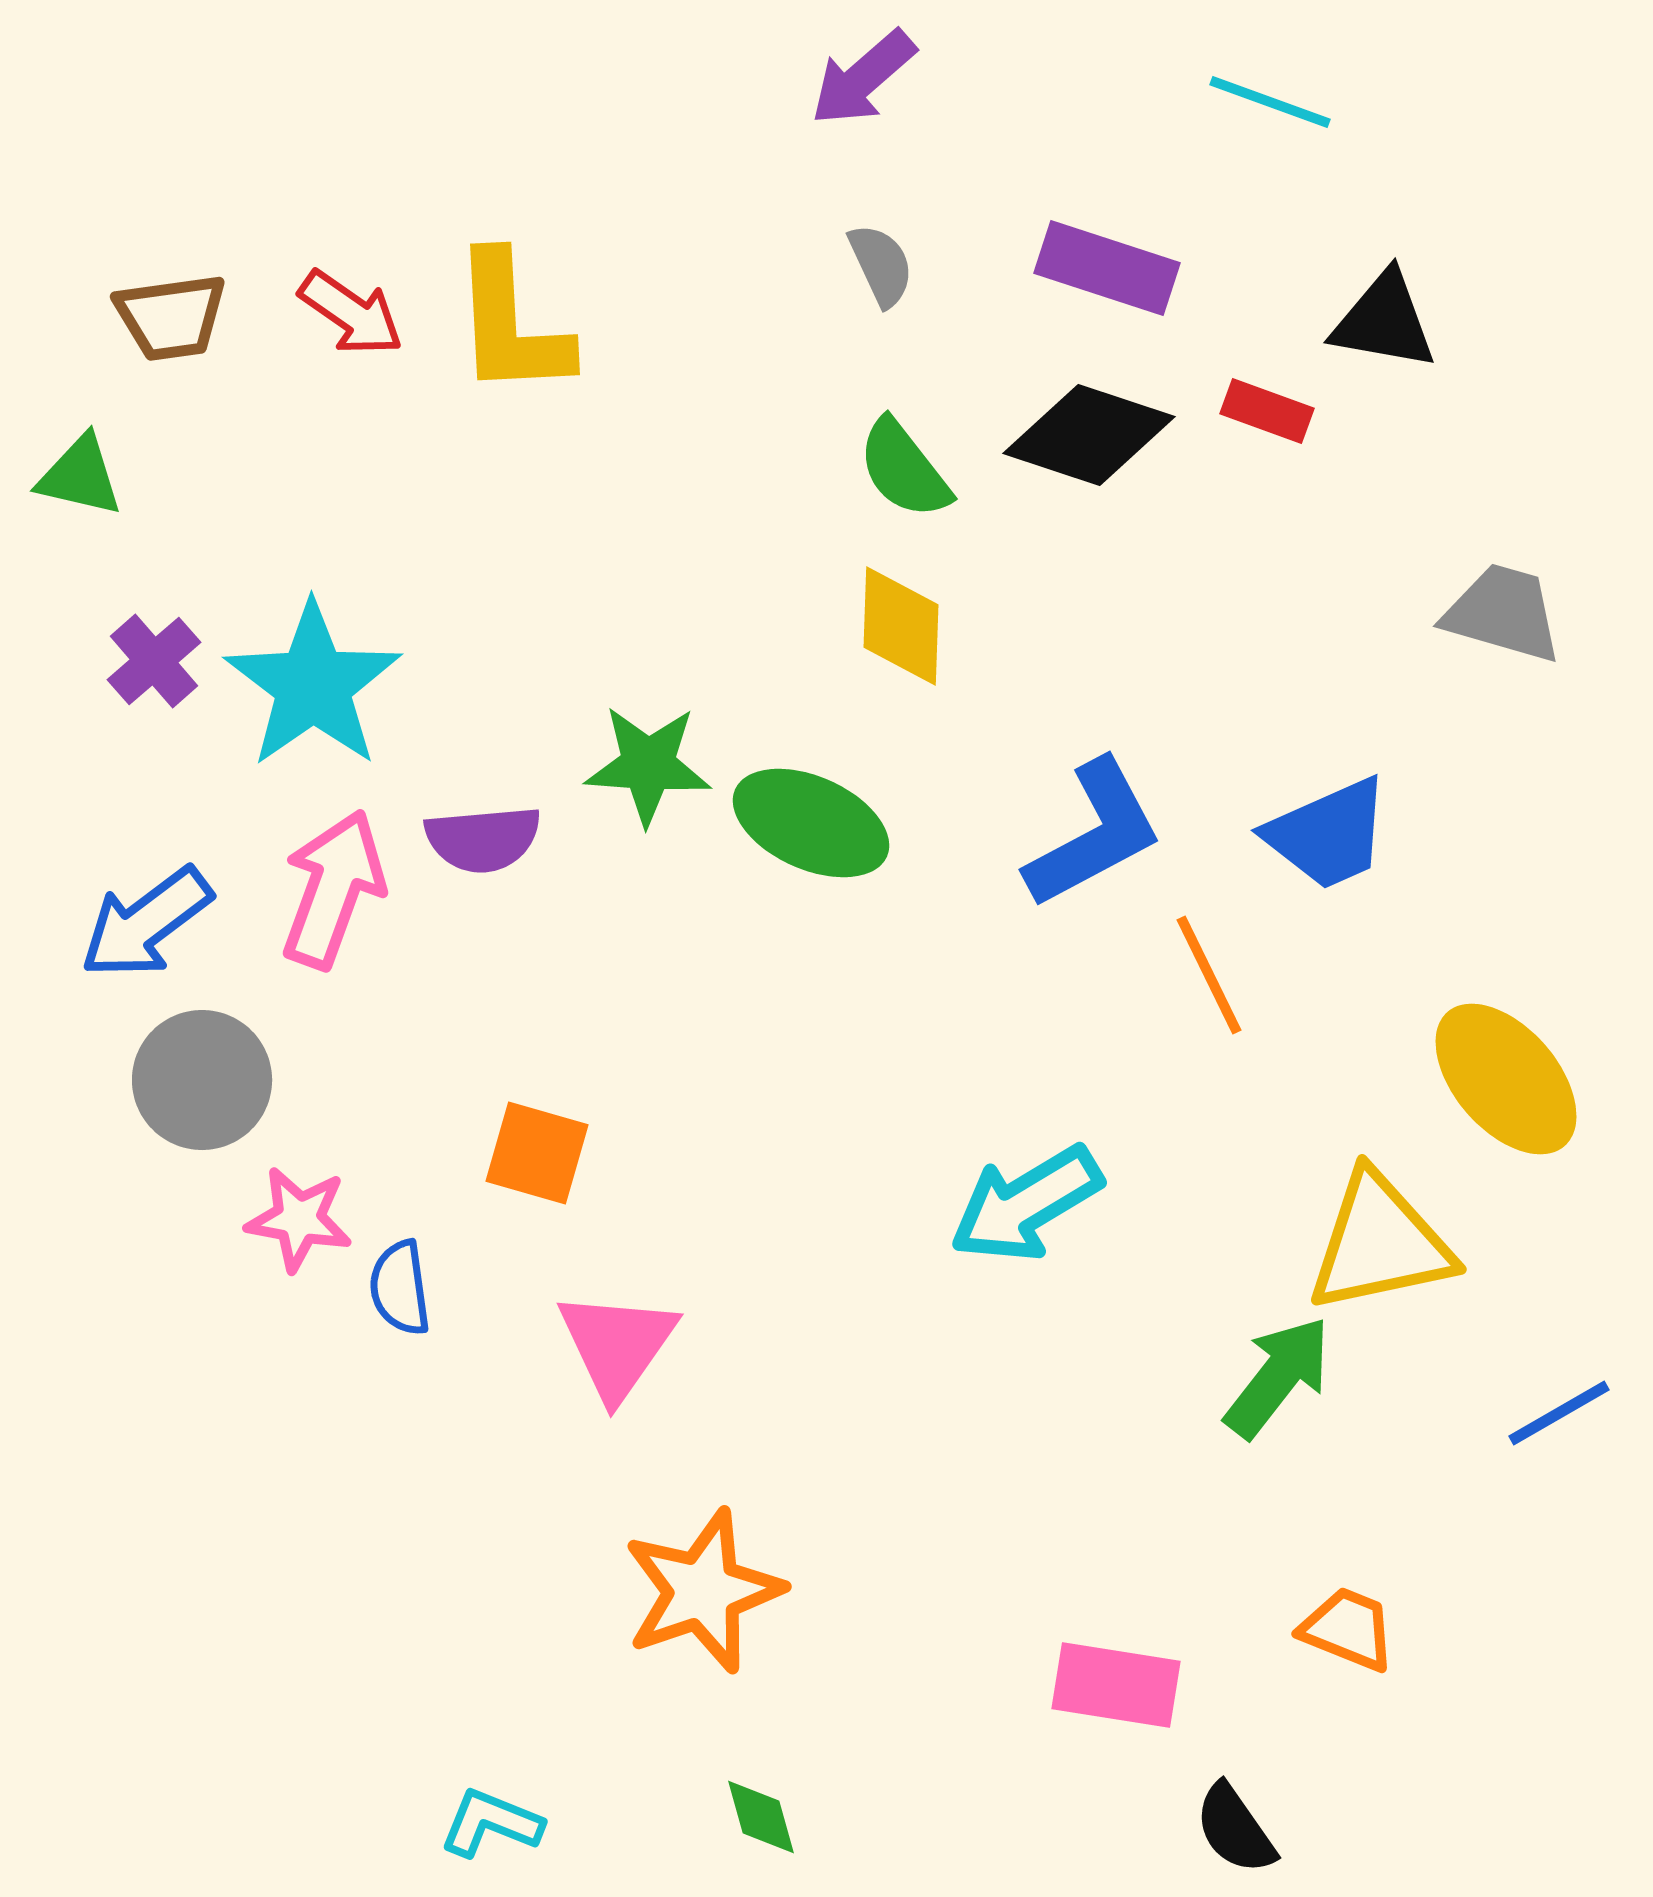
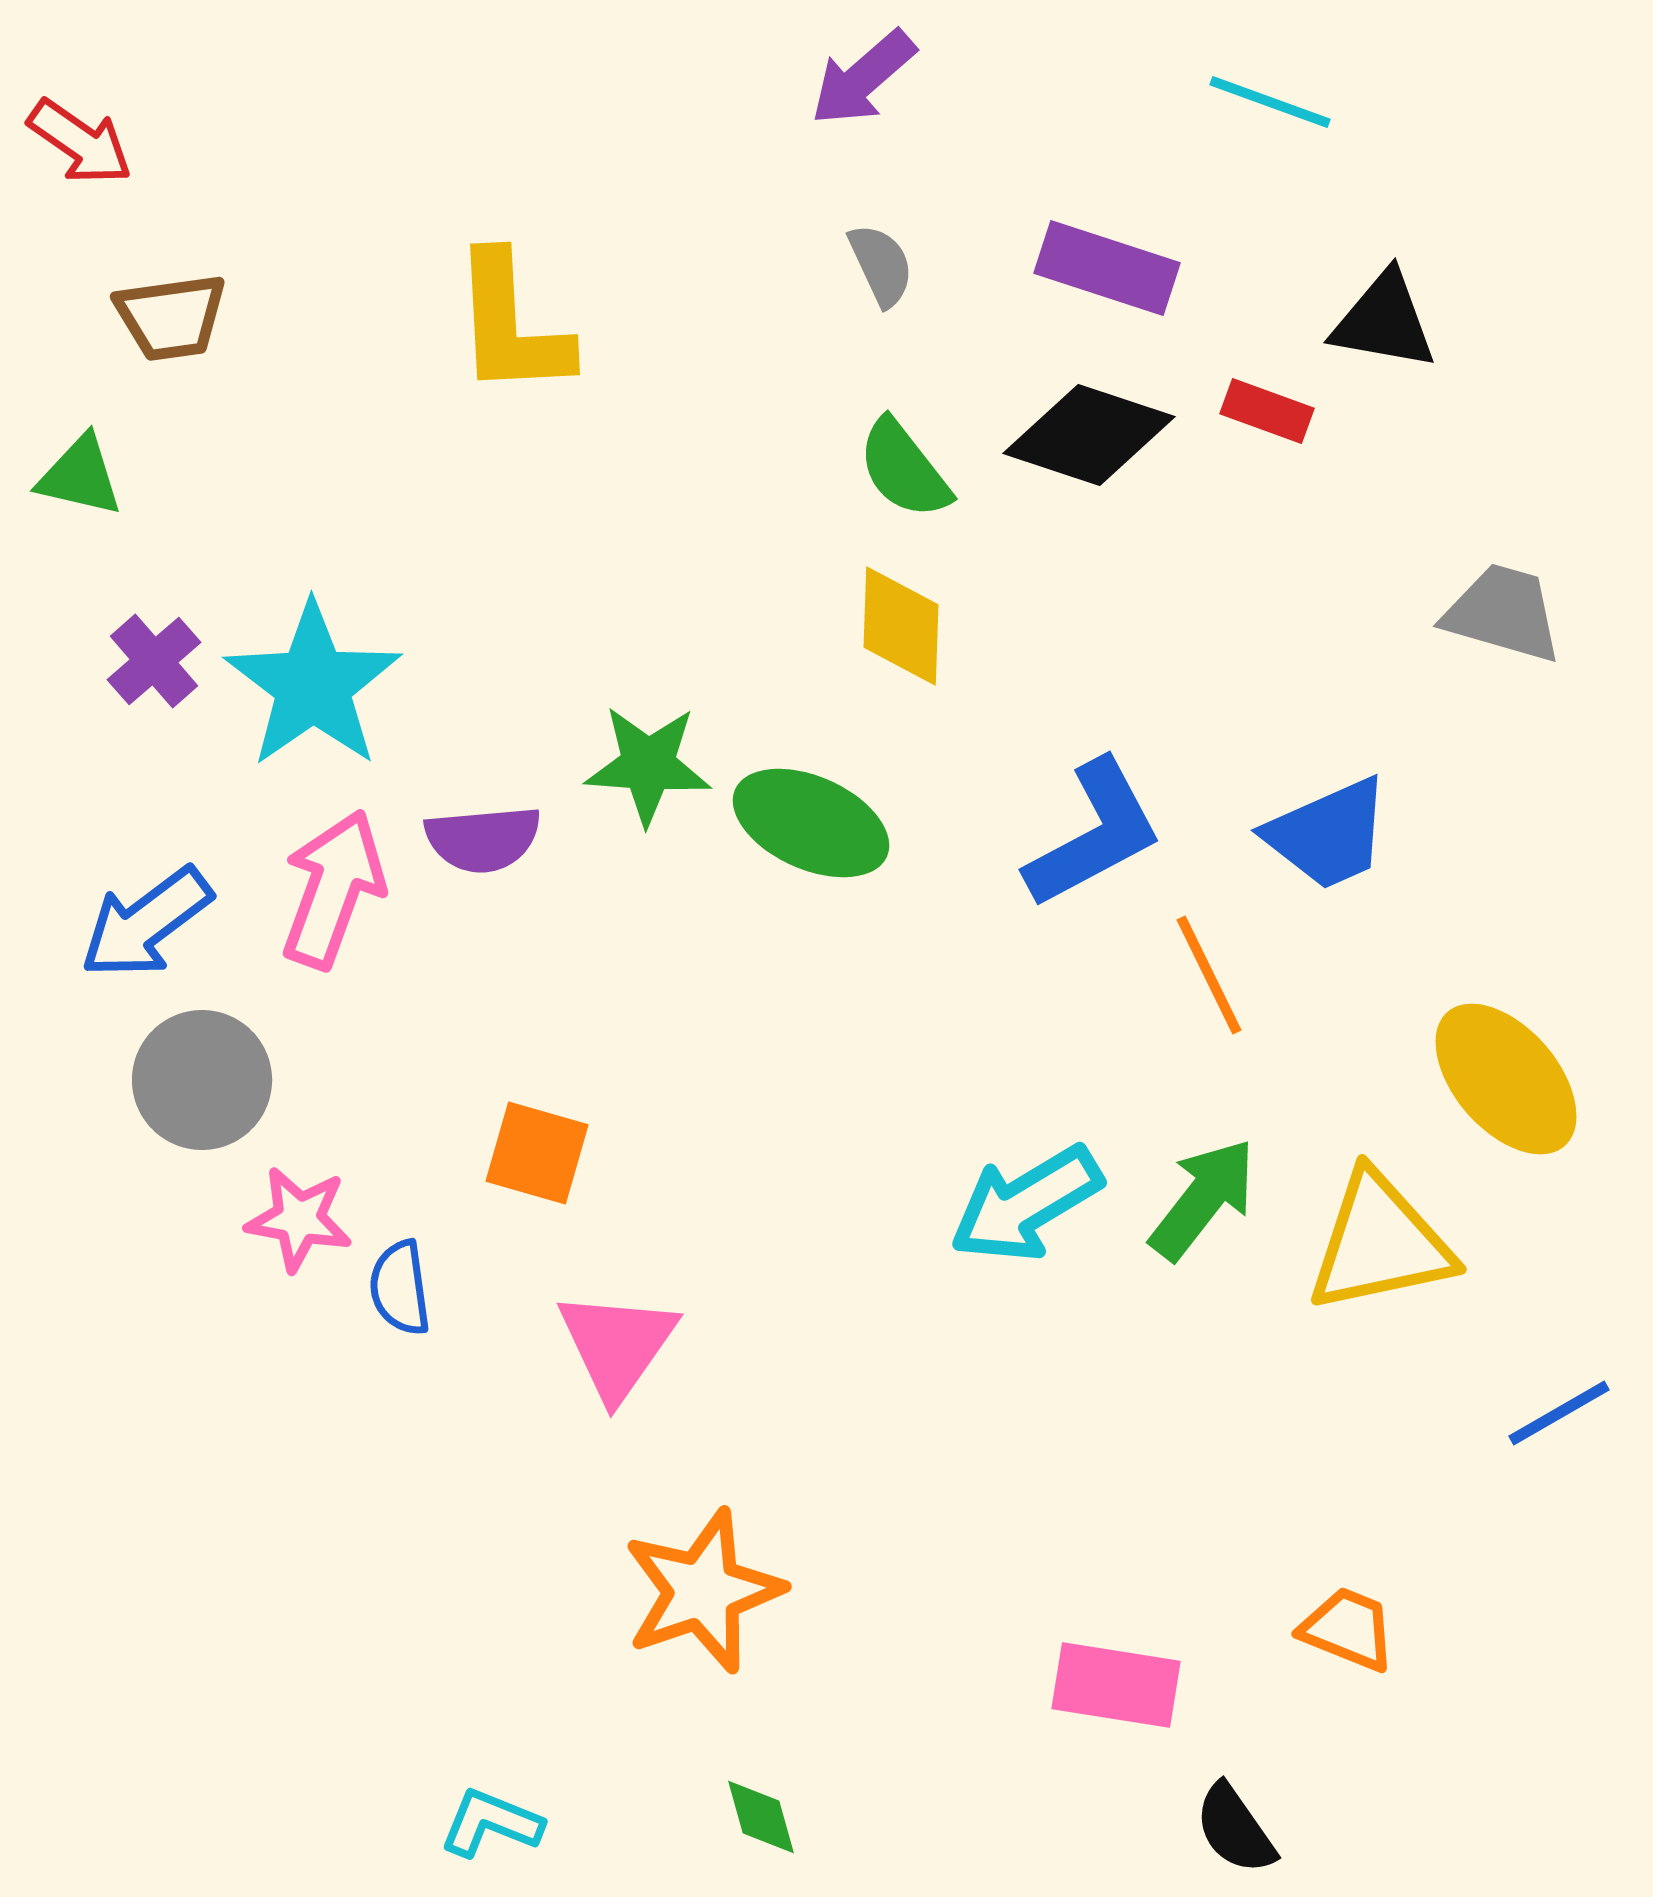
red arrow: moved 271 px left, 171 px up
green arrow: moved 75 px left, 178 px up
